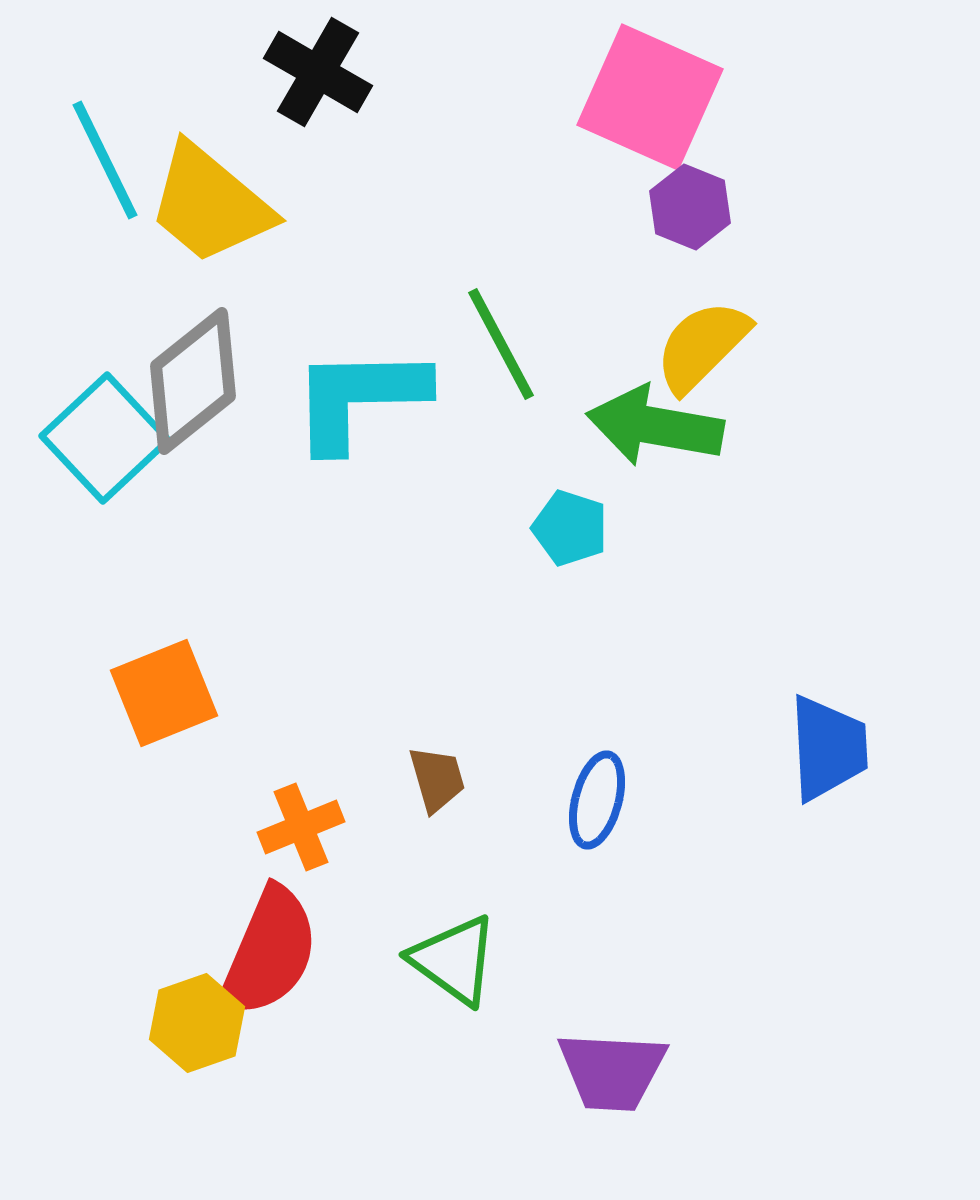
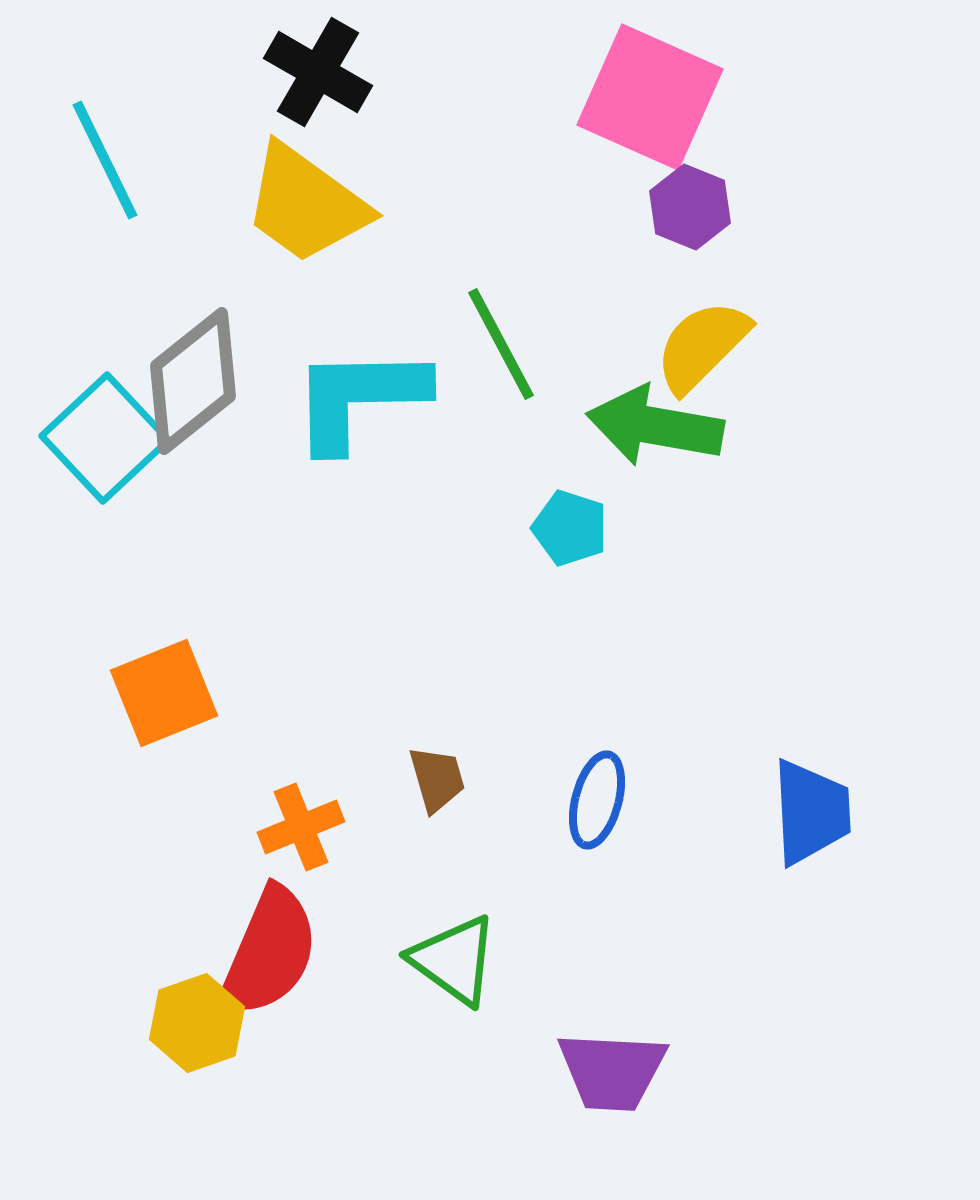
yellow trapezoid: moved 96 px right; rotated 4 degrees counterclockwise
blue trapezoid: moved 17 px left, 64 px down
